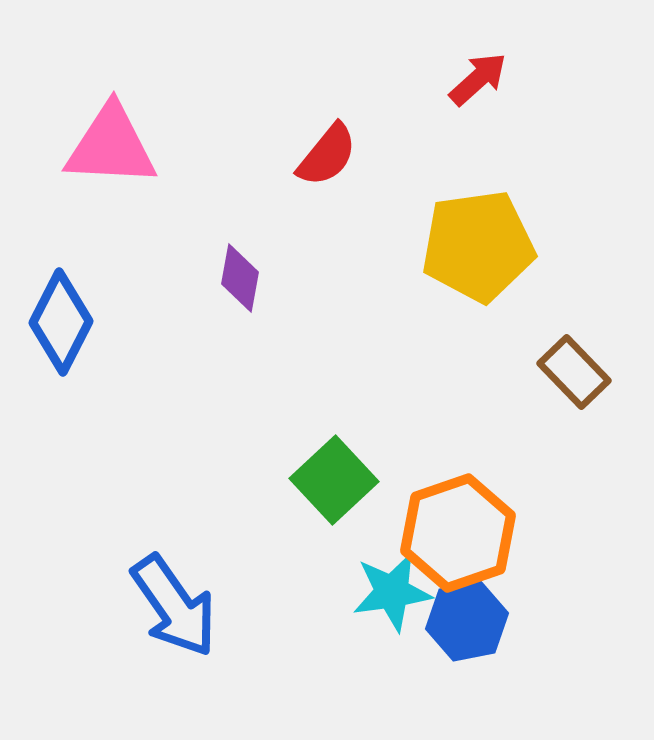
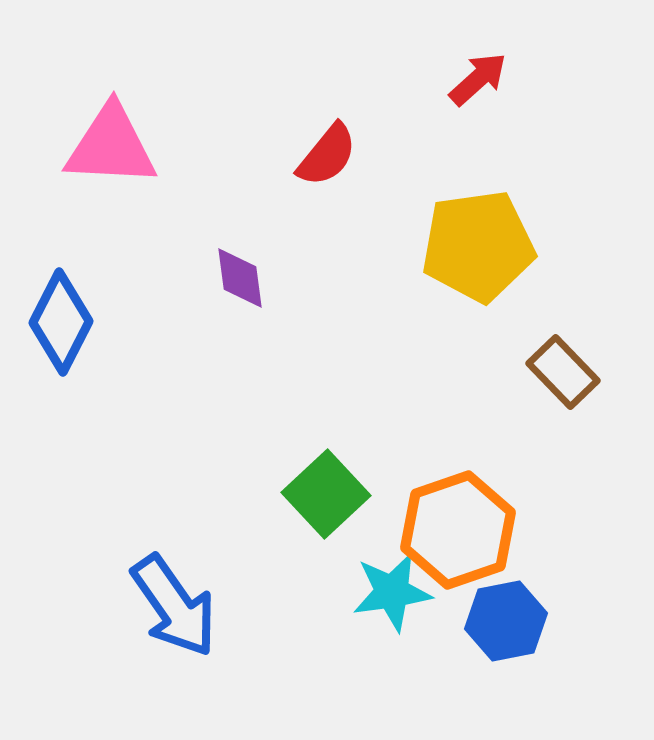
purple diamond: rotated 18 degrees counterclockwise
brown rectangle: moved 11 px left
green square: moved 8 px left, 14 px down
orange hexagon: moved 3 px up
blue hexagon: moved 39 px right
